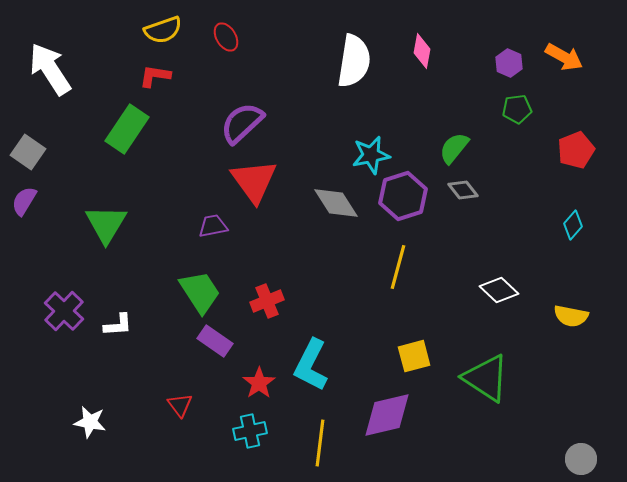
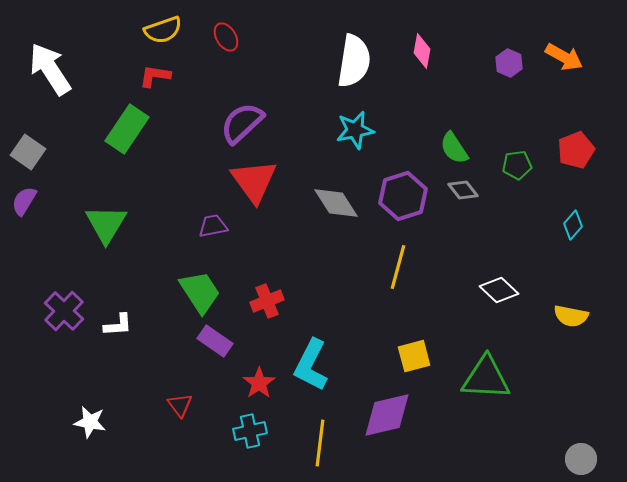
green pentagon at (517, 109): moved 56 px down
green semicircle at (454, 148): rotated 72 degrees counterclockwise
cyan star at (371, 155): moved 16 px left, 25 px up
green triangle at (486, 378): rotated 30 degrees counterclockwise
